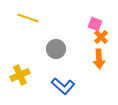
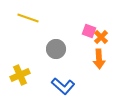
pink square: moved 6 px left, 7 px down
